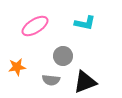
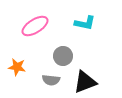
orange star: rotated 18 degrees clockwise
